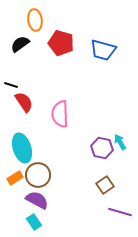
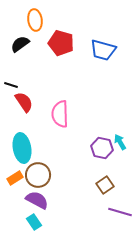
cyan ellipse: rotated 8 degrees clockwise
